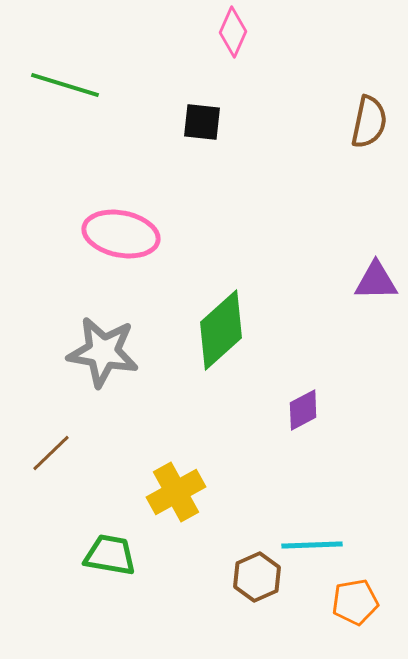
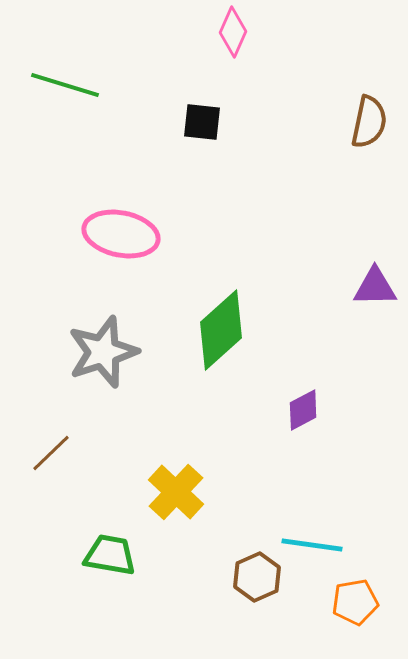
purple triangle: moved 1 px left, 6 px down
gray star: rotated 28 degrees counterclockwise
yellow cross: rotated 18 degrees counterclockwise
cyan line: rotated 10 degrees clockwise
